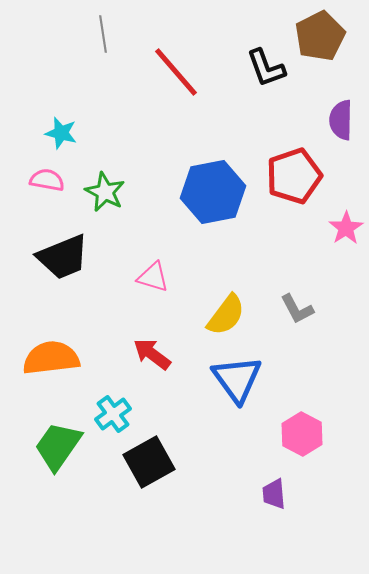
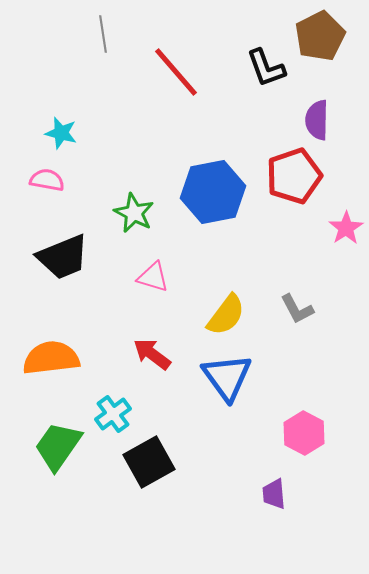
purple semicircle: moved 24 px left
green star: moved 29 px right, 21 px down
blue triangle: moved 10 px left, 2 px up
pink hexagon: moved 2 px right, 1 px up
